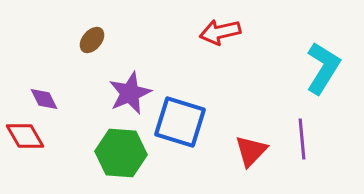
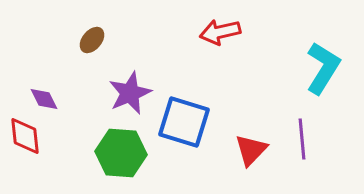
blue square: moved 4 px right
red diamond: rotated 24 degrees clockwise
red triangle: moved 1 px up
